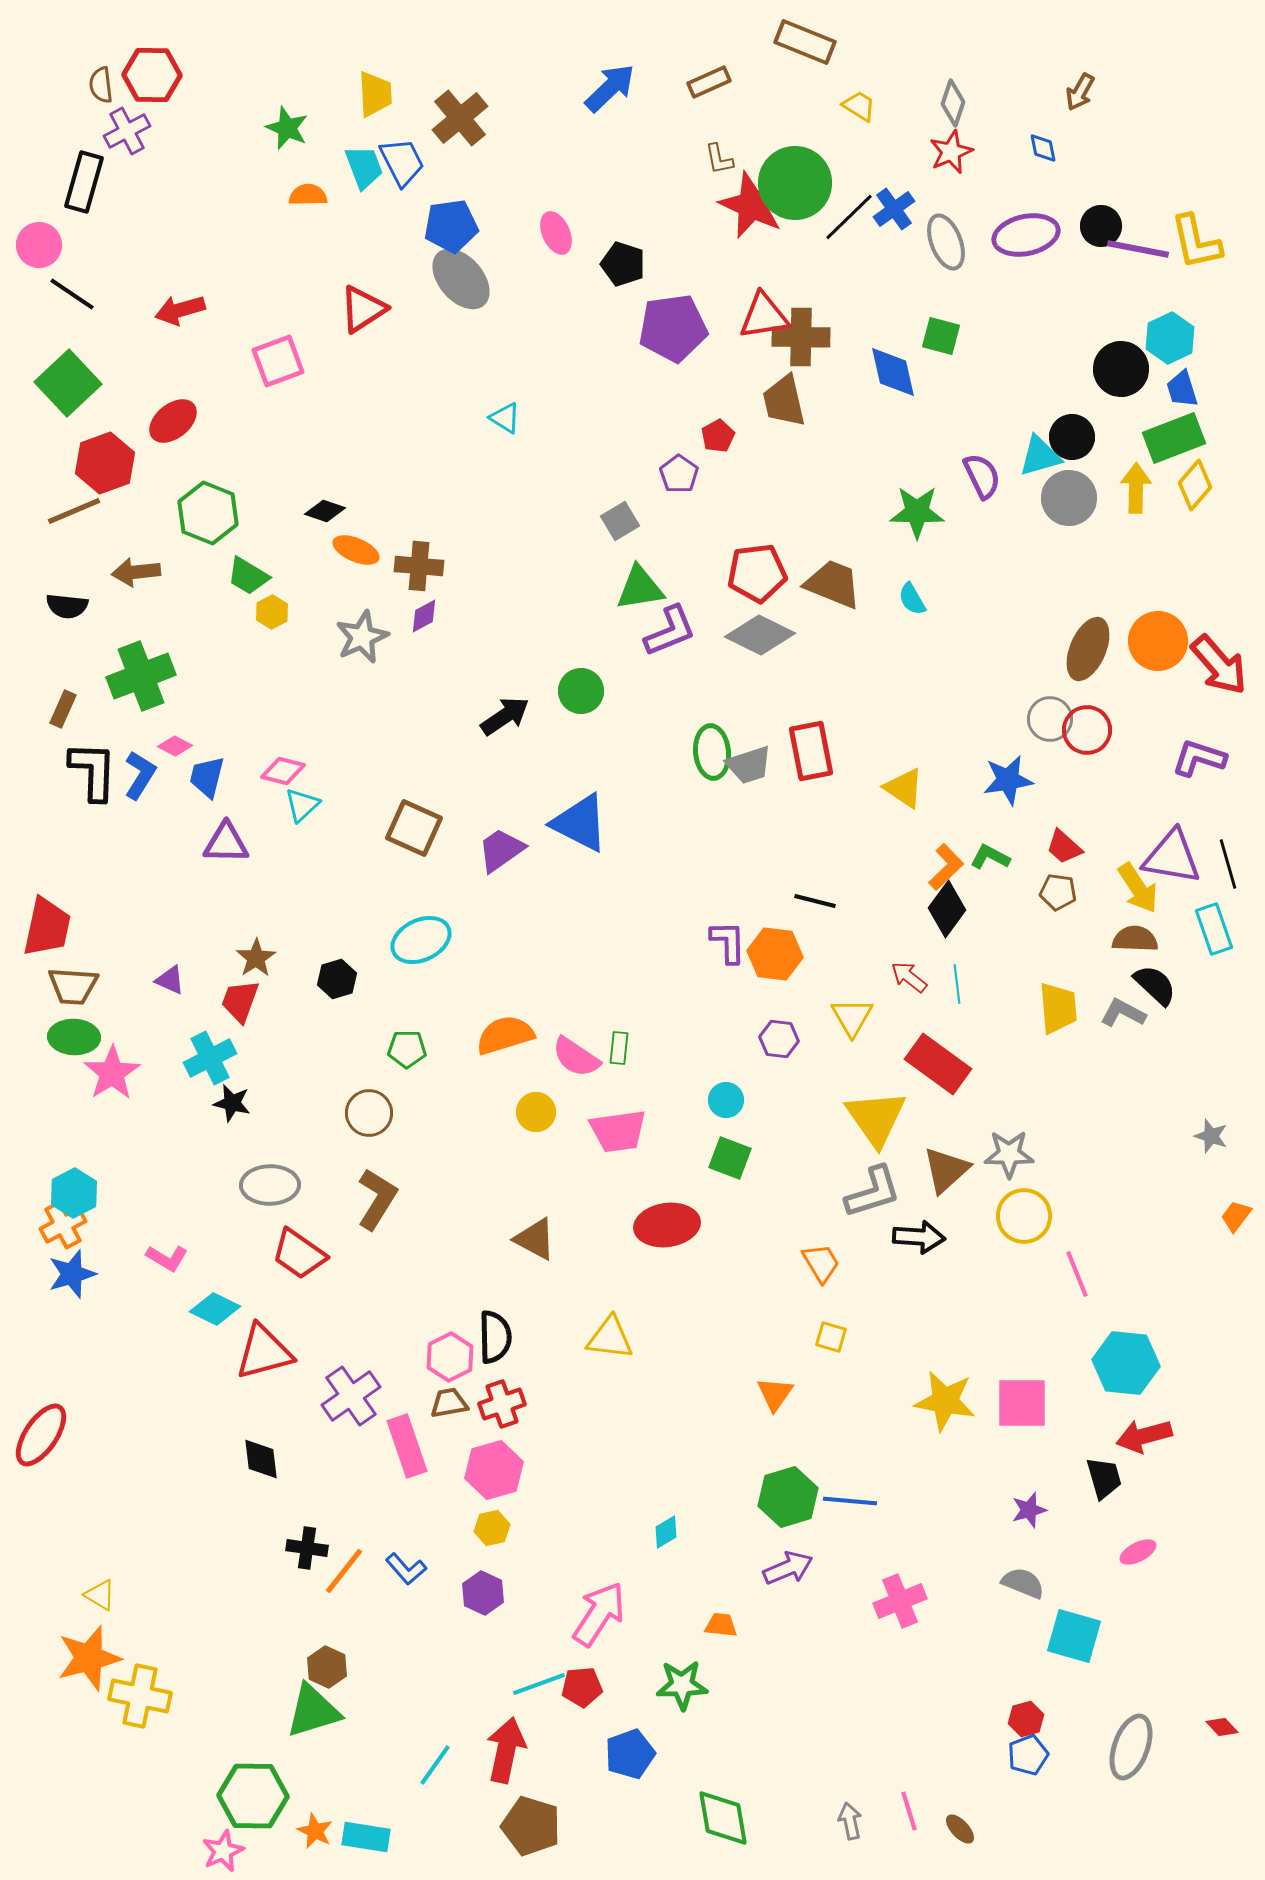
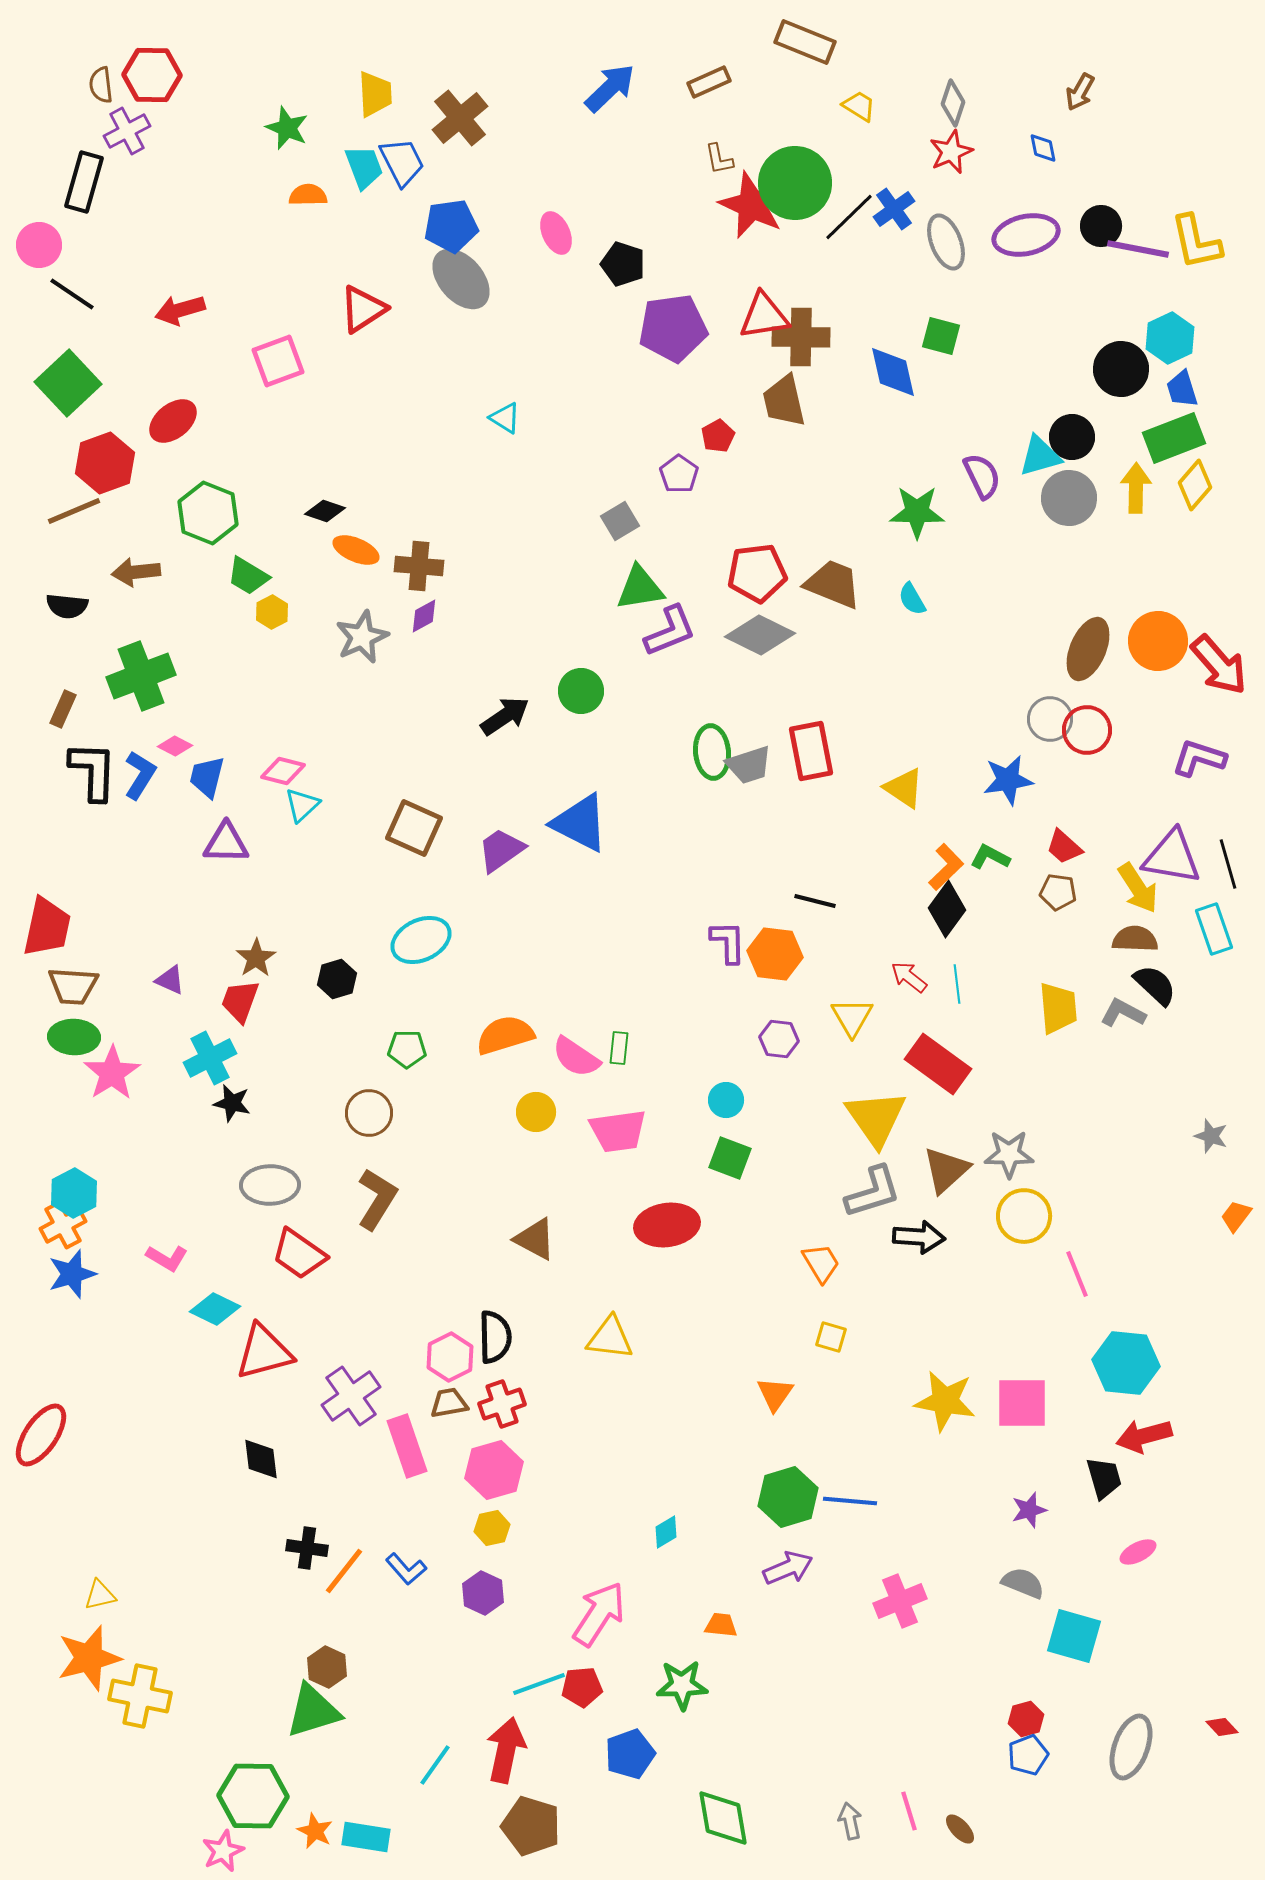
yellow triangle at (100, 1595): rotated 44 degrees counterclockwise
